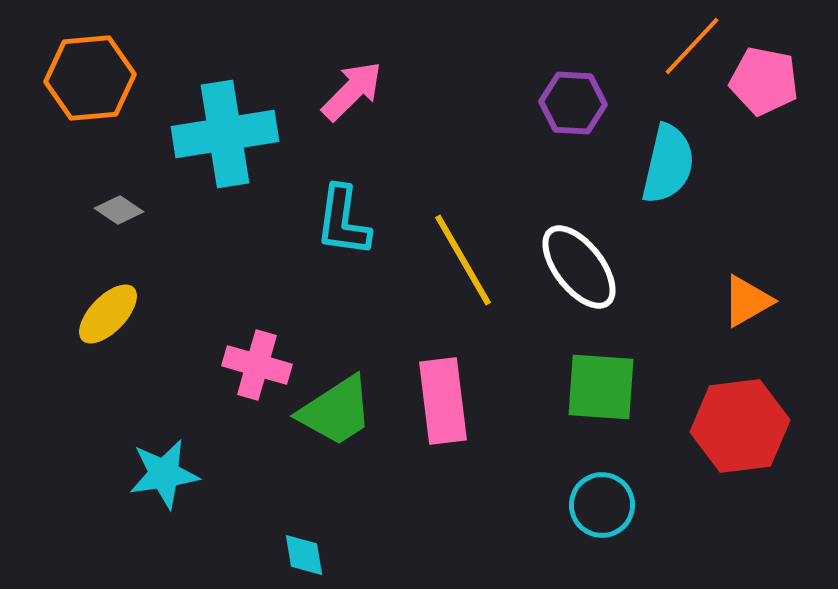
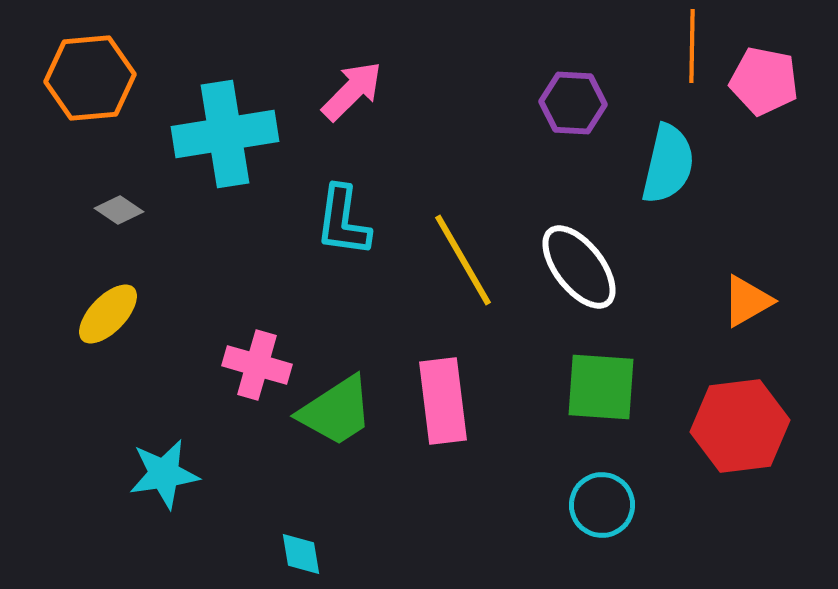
orange line: rotated 42 degrees counterclockwise
cyan diamond: moved 3 px left, 1 px up
